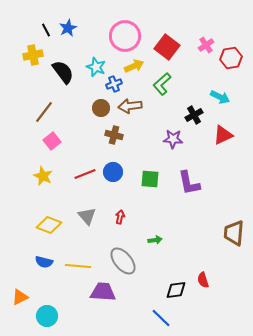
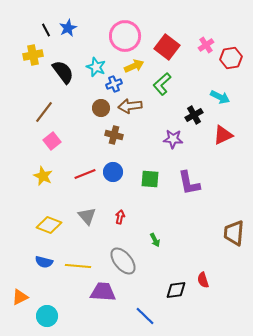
green arrow: rotated 72 degrees clockwise
blue line: moved 16 px left, 2 px up
